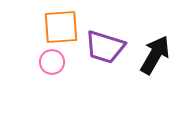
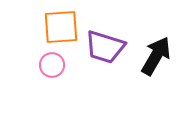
black arrow: moved 1 px right, 1 px down
pink circle: moved 3 px down
